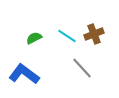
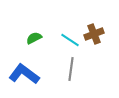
cyan line: moved 3 px right, 4 px down
gray line: moved 11 px left, 1 px down; rotated 50 degrees clockwise
